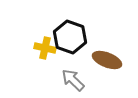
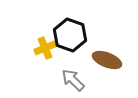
black hexagon: moved 2 px up
yellow cross: rotated 35 degrees counterclockwise
